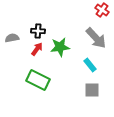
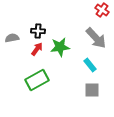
green rectangle: moved 1 px left; rotated 55 degrees counterclockwise
